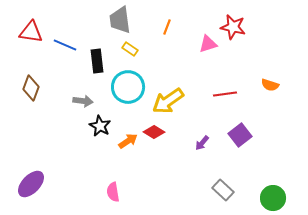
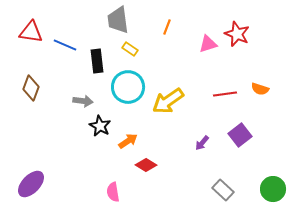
gray trapezoid: moved 2 px left
red star: moved 4 px right, 7 px down; rotated 10 degrees clockwise
orange semicircle: moved 10 px left, 4 px down
red diamond: moved 8 px left, 33 px down
green circle: moved 9 px up
